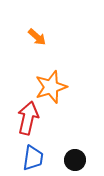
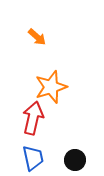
red arrow: moved 5 px right
blue trapezoid: rotated 20 degrees counterclockwise
